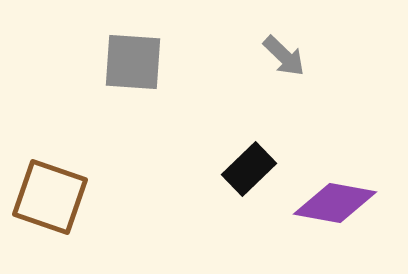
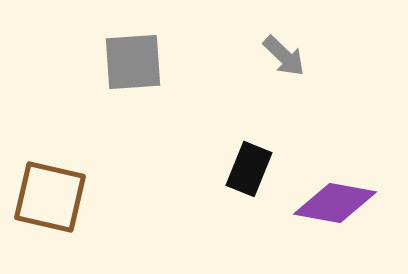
gray square: rotated 8 degrees counterclockwise
black rectangle: rotated 24 degrees counterclockwise
brown square: rotated 6 degrees counterclockwise
